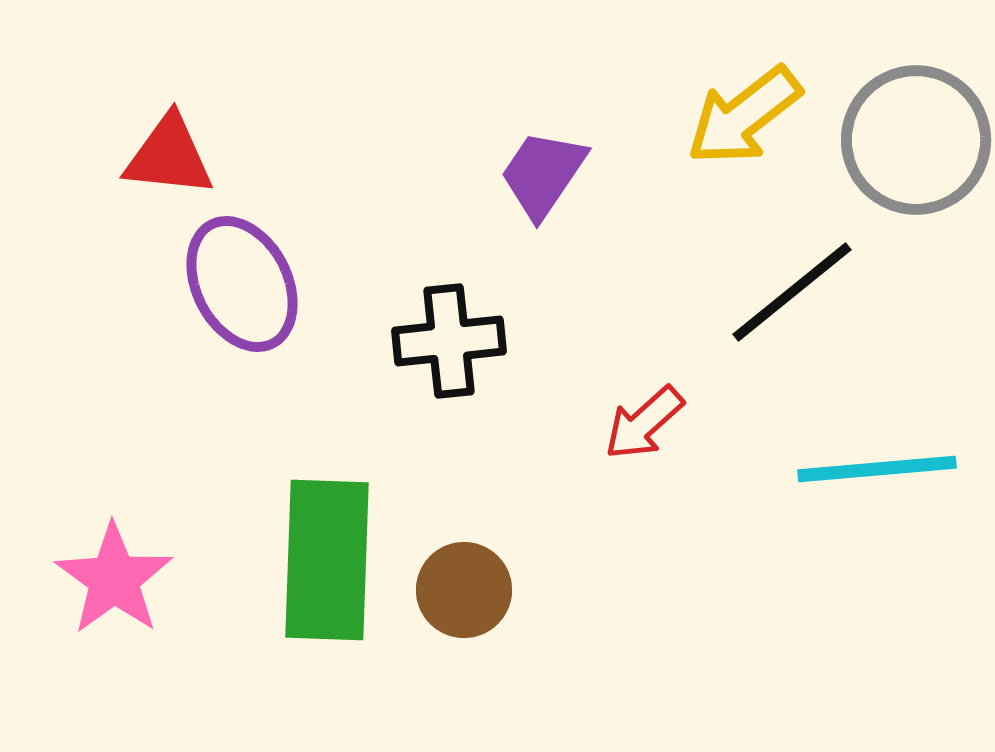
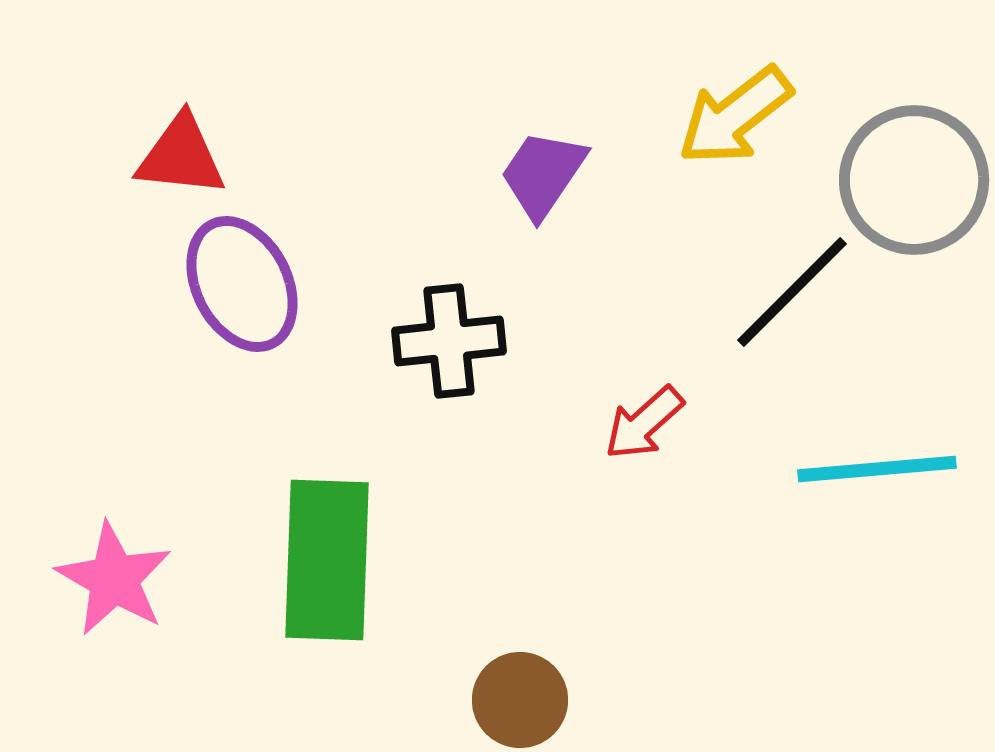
yellow arrow: moved 9 px left
gray circle: moved 2 px left, 40 px down
red triangle: moved 12 px right
black line: rotated 6 degrees counterclockwise
pink star: rotated 6 degrees counterclockwise
brown circle: moved 56 px right, 110 px down
